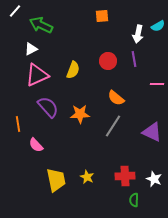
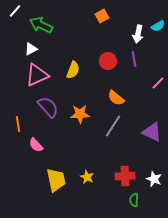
orange square: rotated 24 degrees counterclockwise
pink line: moved 1 px right, 1 px up; rotated 48 degrees counterclockwise
